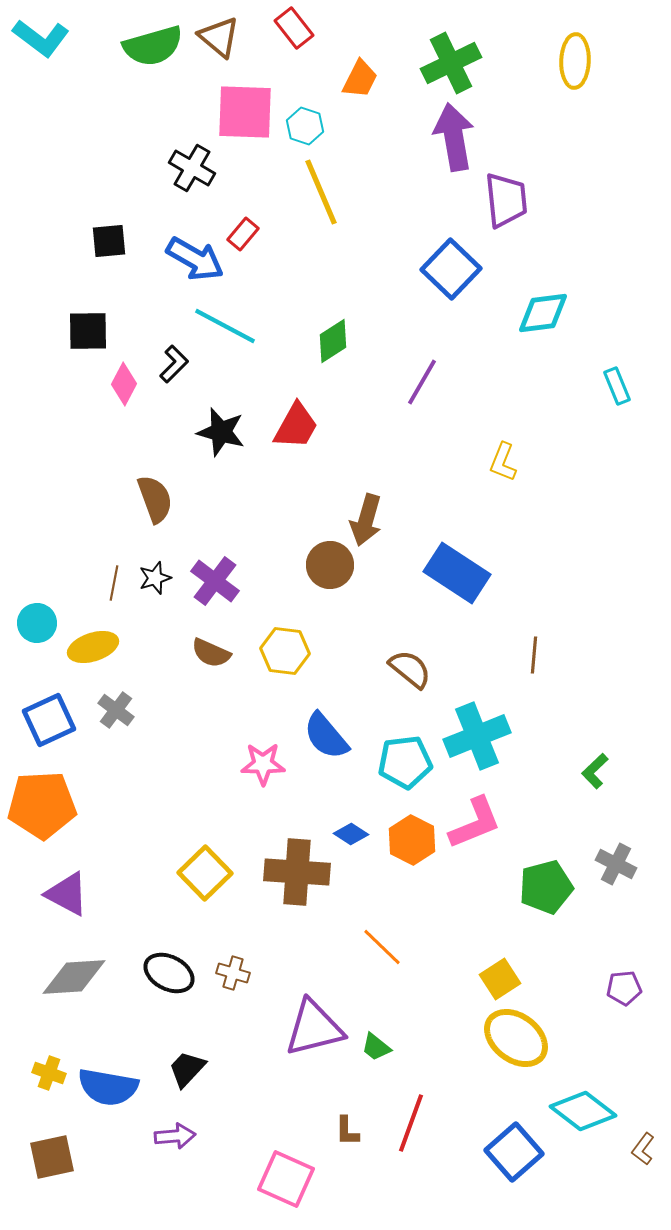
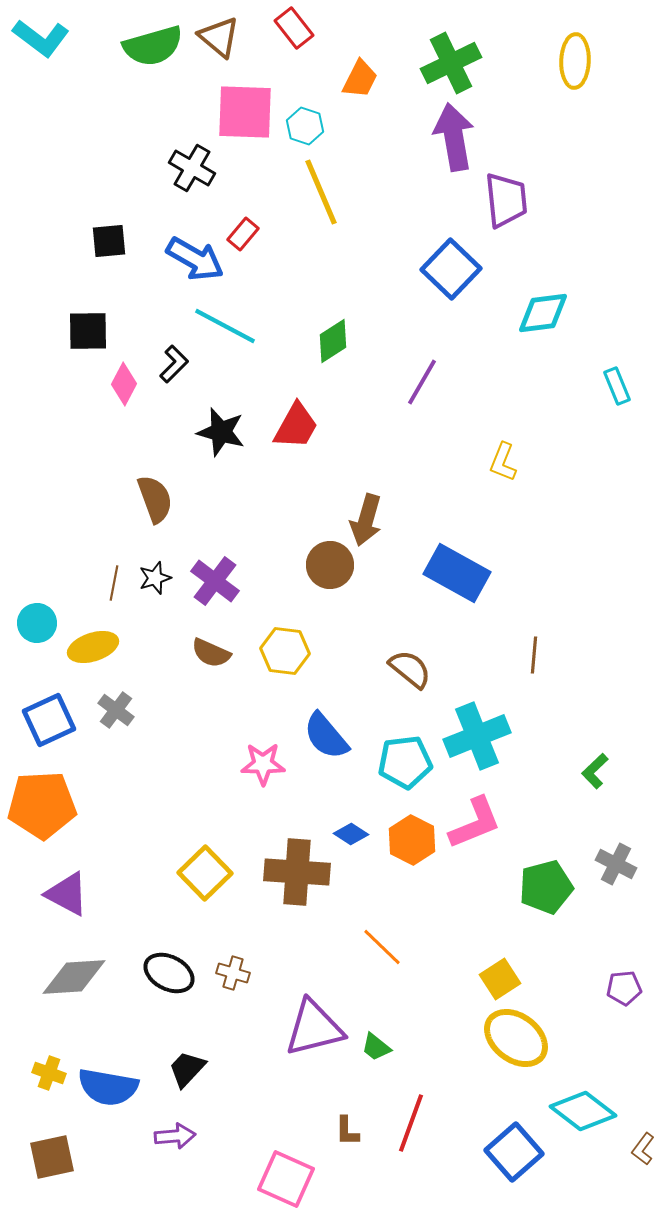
blue rectangle at (457, 573): rotated 4 degrees counterclockwise
